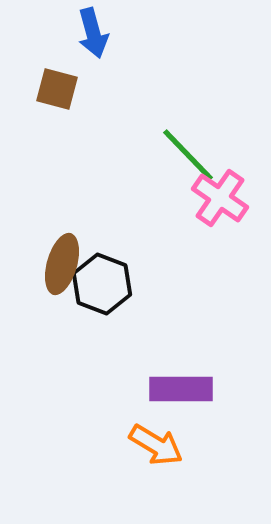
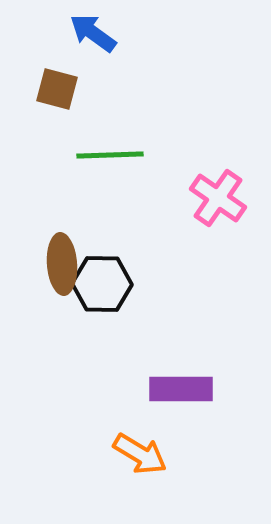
blue arrow: rotated 141 degrees clockwise
green line: moved 78 px left; rotated 48 degrees counterclockwise
pink cross: moved 2 px left
brown ellipse: rotated 20 degrees counterclockwise
black hexagon: rotated 20 degrees counterclockwise
orange arrow: moved 16 px left, 9 px down
